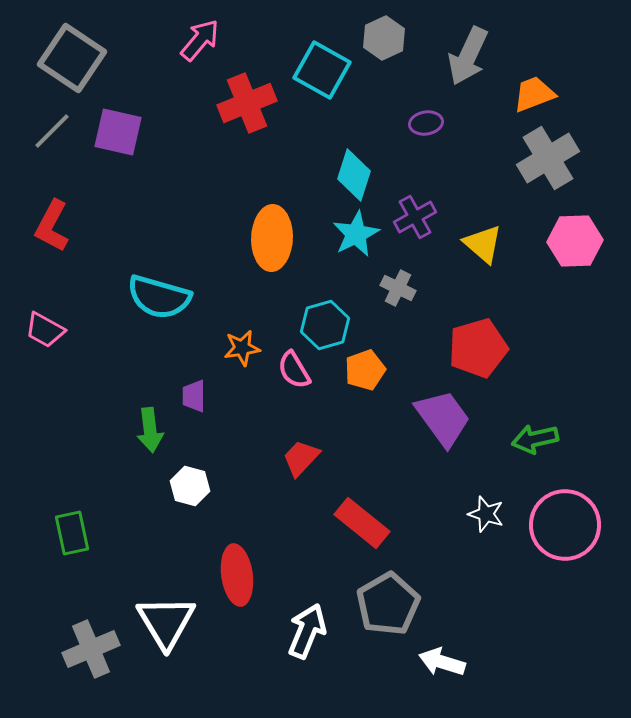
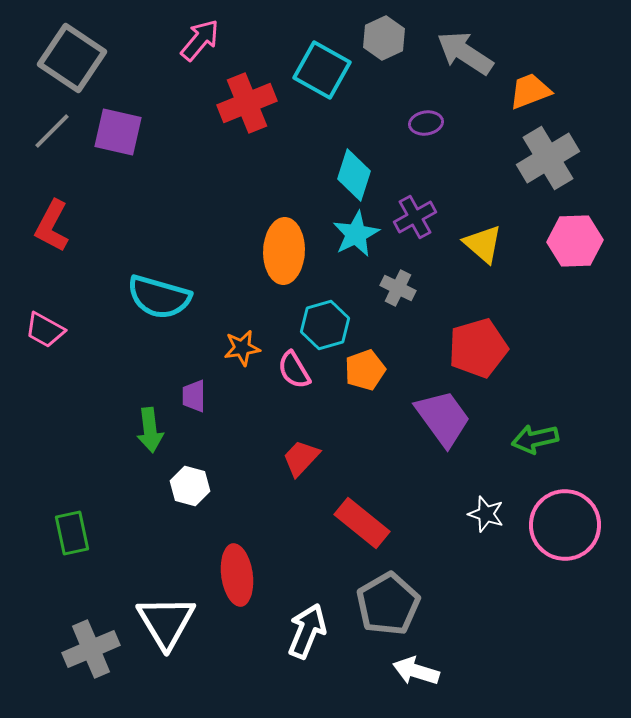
gray arrow at (468, 56): moved 3 px left, 3 px up; rotated 98 degrees clockwise
orange trapezoid at (534, 94): moved 4 px left, 3 px up
orange ellipse at (272, 238): moved 12 px right, 13 px down
white arrow at (442, 662): moved 26 px left, 9 px down
